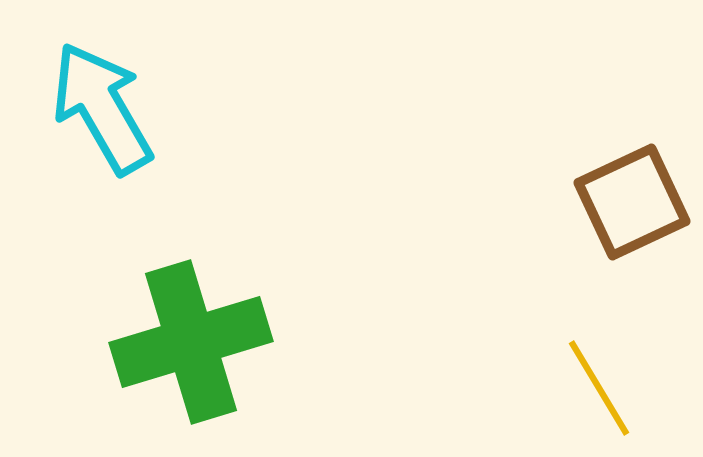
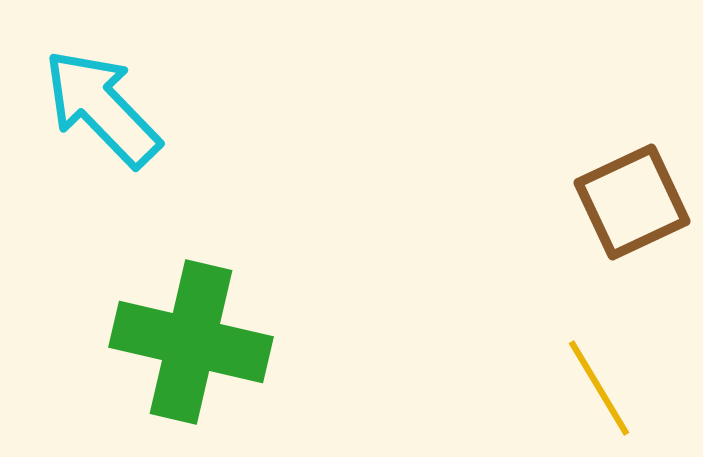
cyan arrow: rotated 14 degrees counterclockwise
green cross: rotated 30 degrees clockwise
